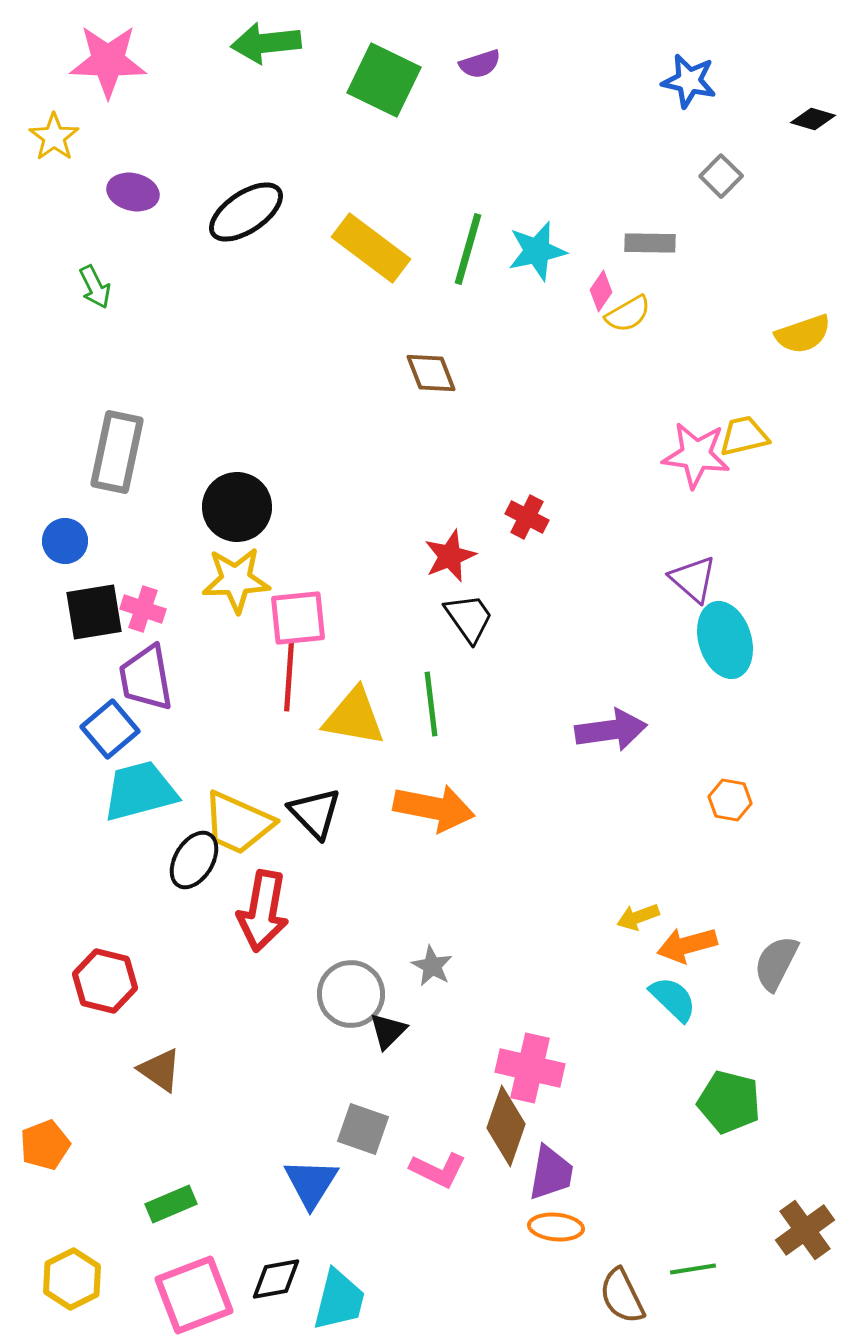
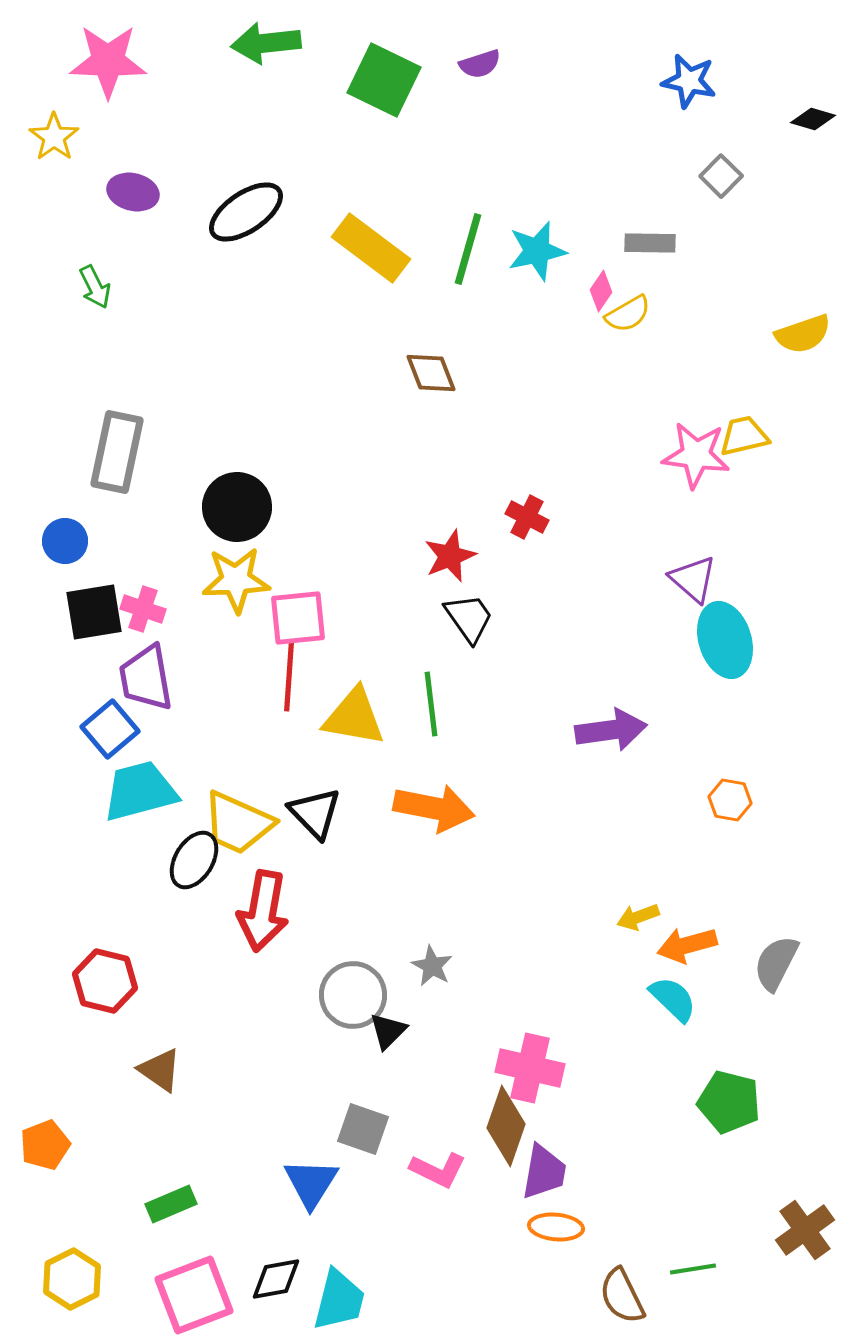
gray circle at (351, 994): moved 2 px right, 1 px down
purple trapezoid at (551, 1173): moved 7 px left, 1 px up
